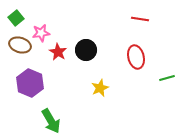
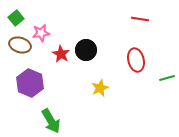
red star: moved 3 px right, 2 px down
red ellipse: moved 3 px down
